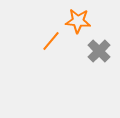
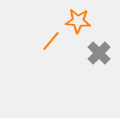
gray cross: moved 2 px down
